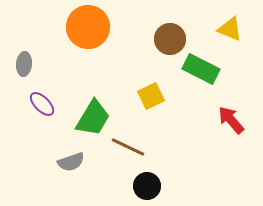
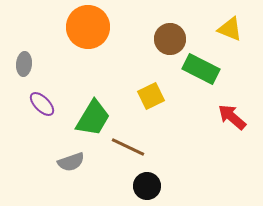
red arrow: moved 1 px right, 3 px up; rotated 8 degrees counterclockwise
